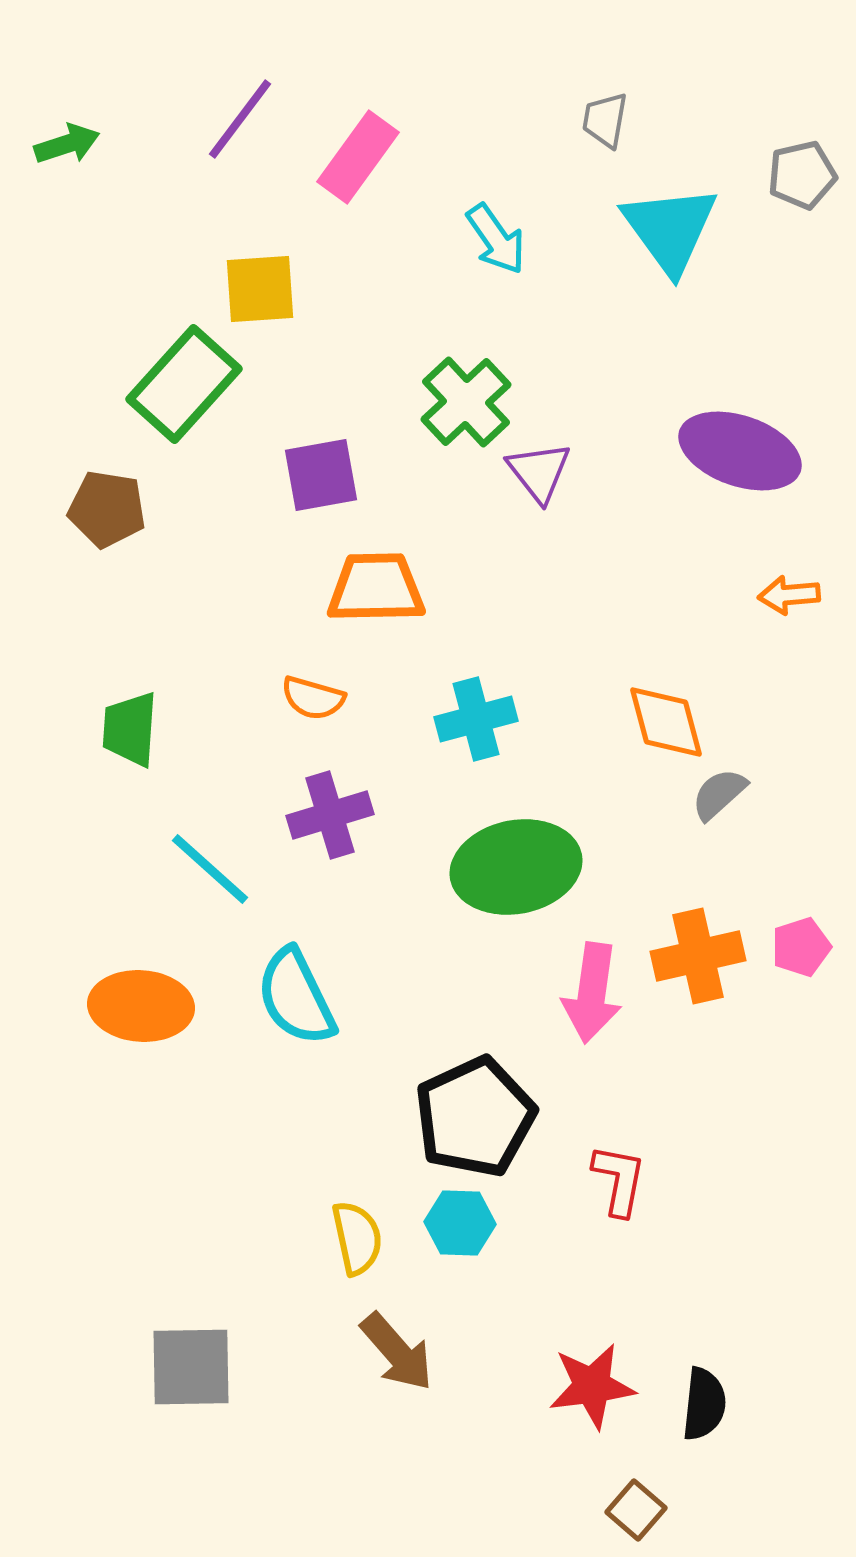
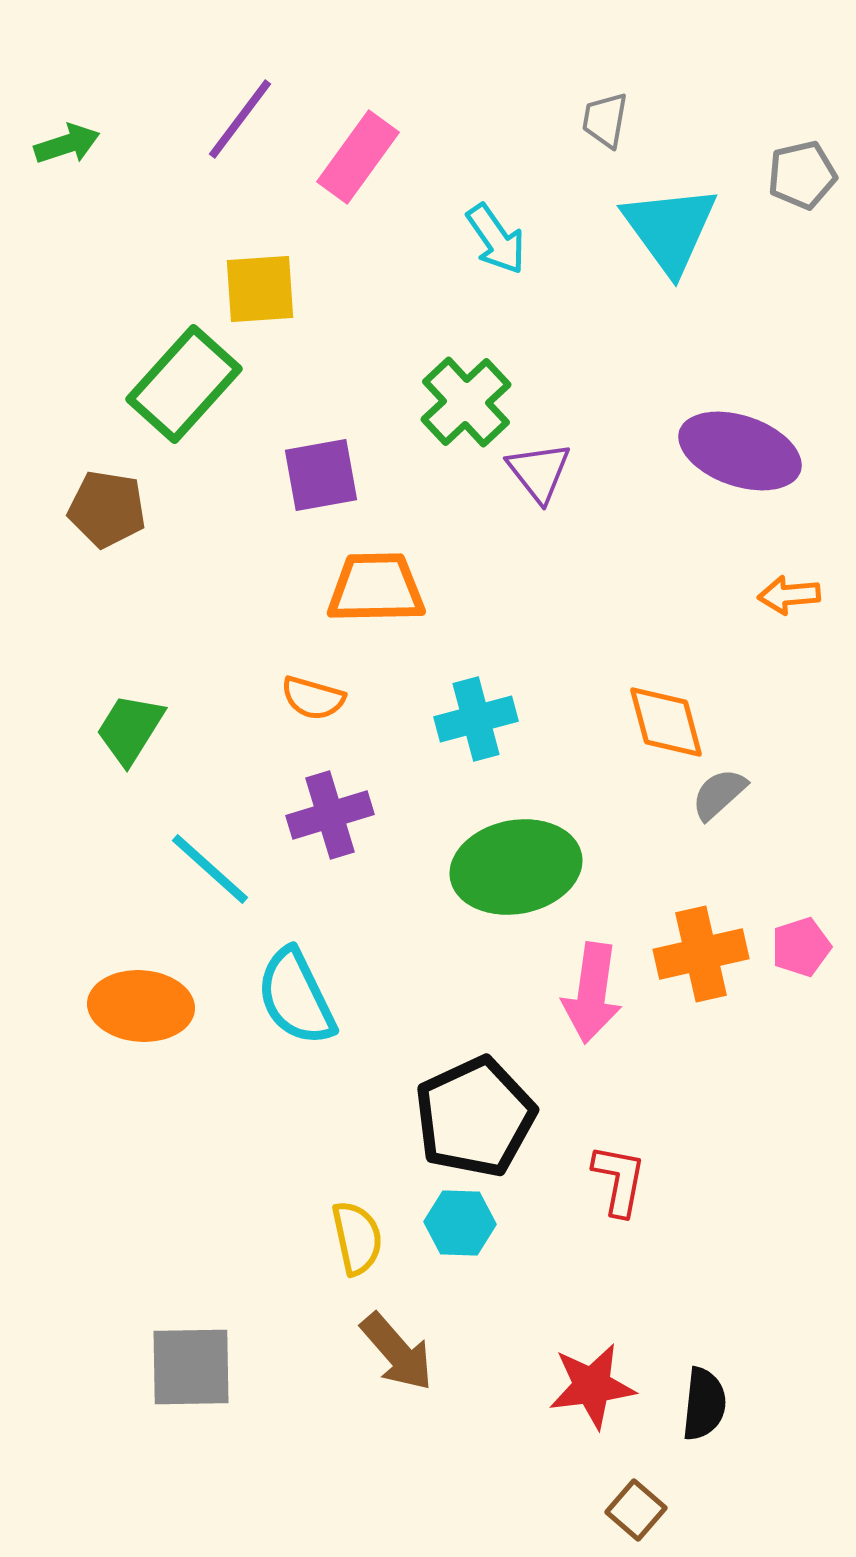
green trapezoid: rotated 28 degrees clockwise
orange cross: moved 3 px right, 2 px up
